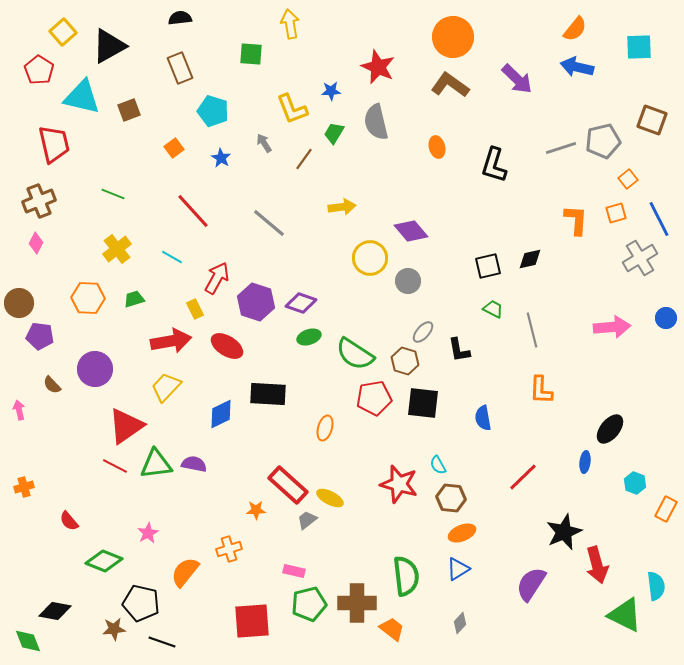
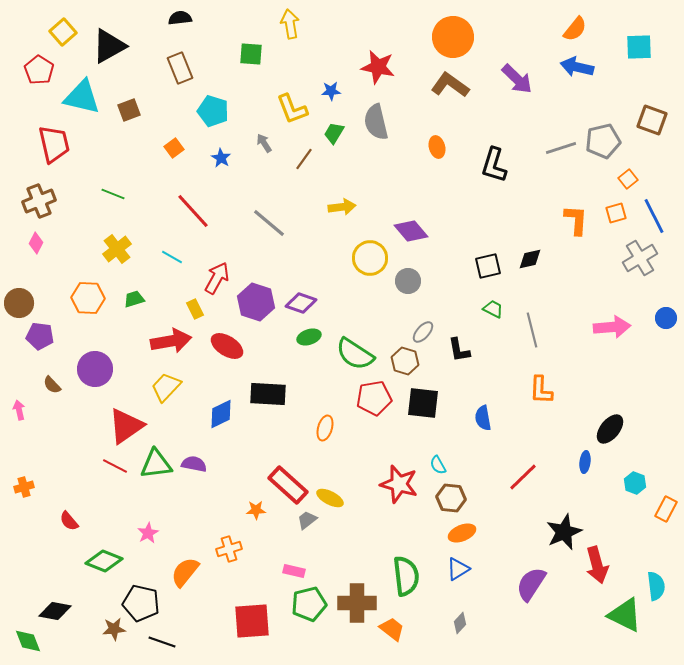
red star at (378, 67): rotated 12 degrees counterclockwise
blue line at (659, 219): moved 5 px left, 3 px up
